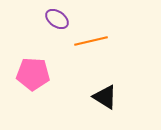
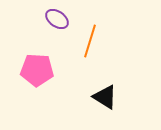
orange line: moved 1 px left; rotated 60 degrees counterclockwise
pink pentagon: moved 4 px right, 4 px up
